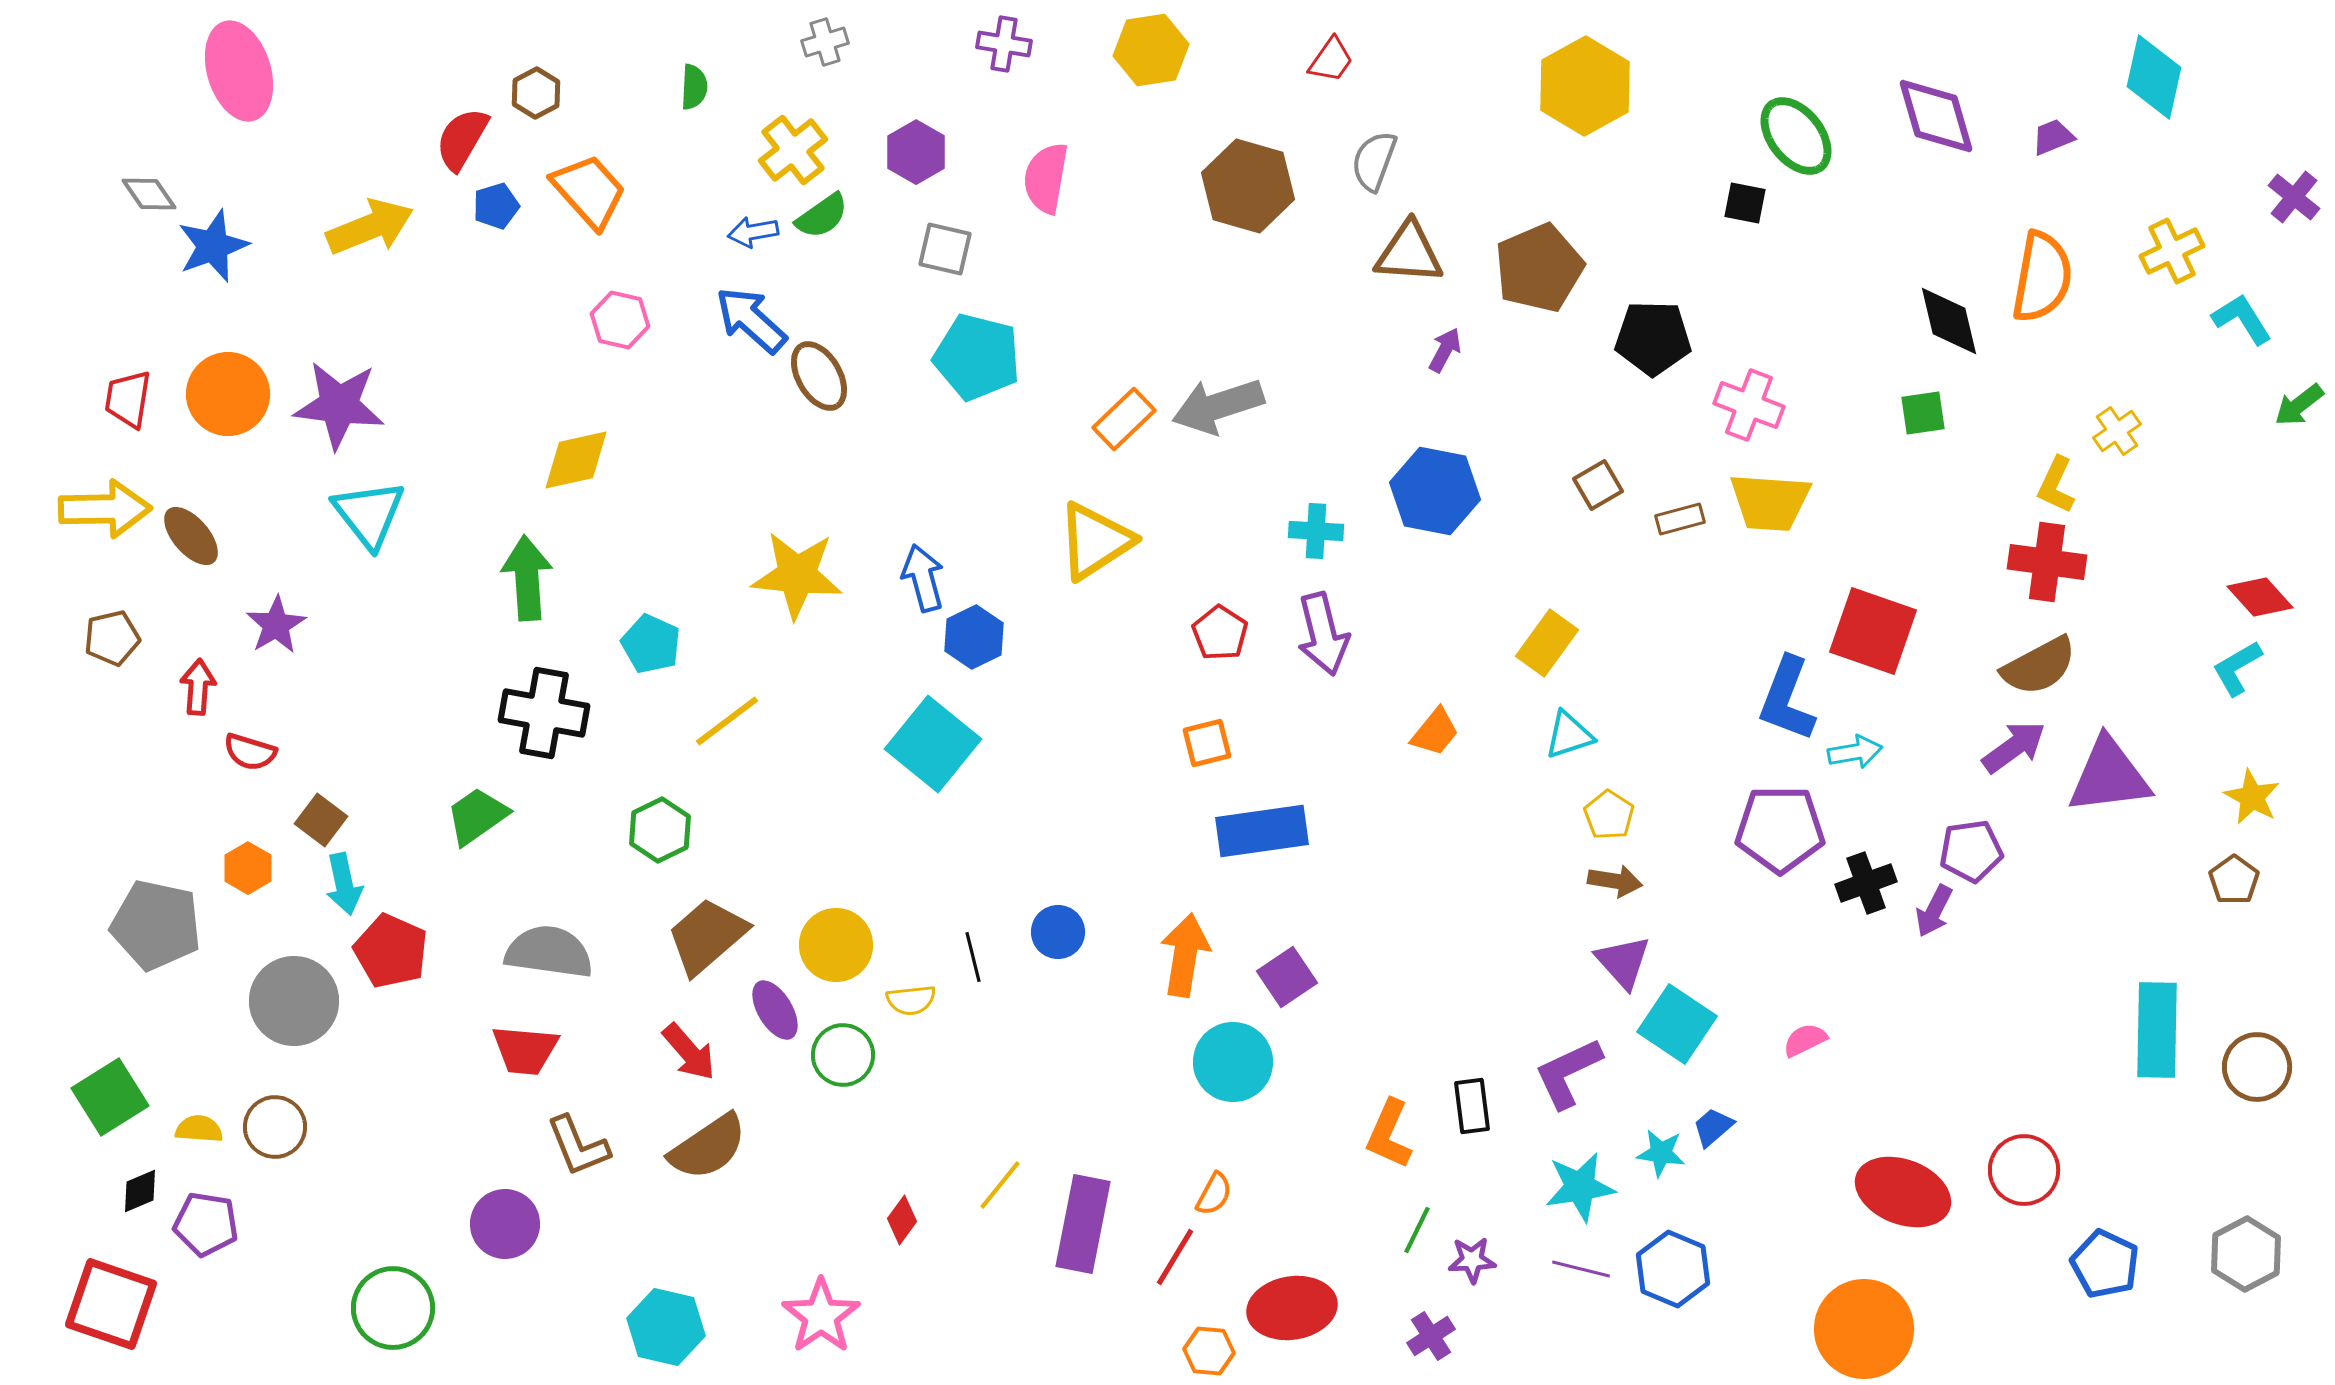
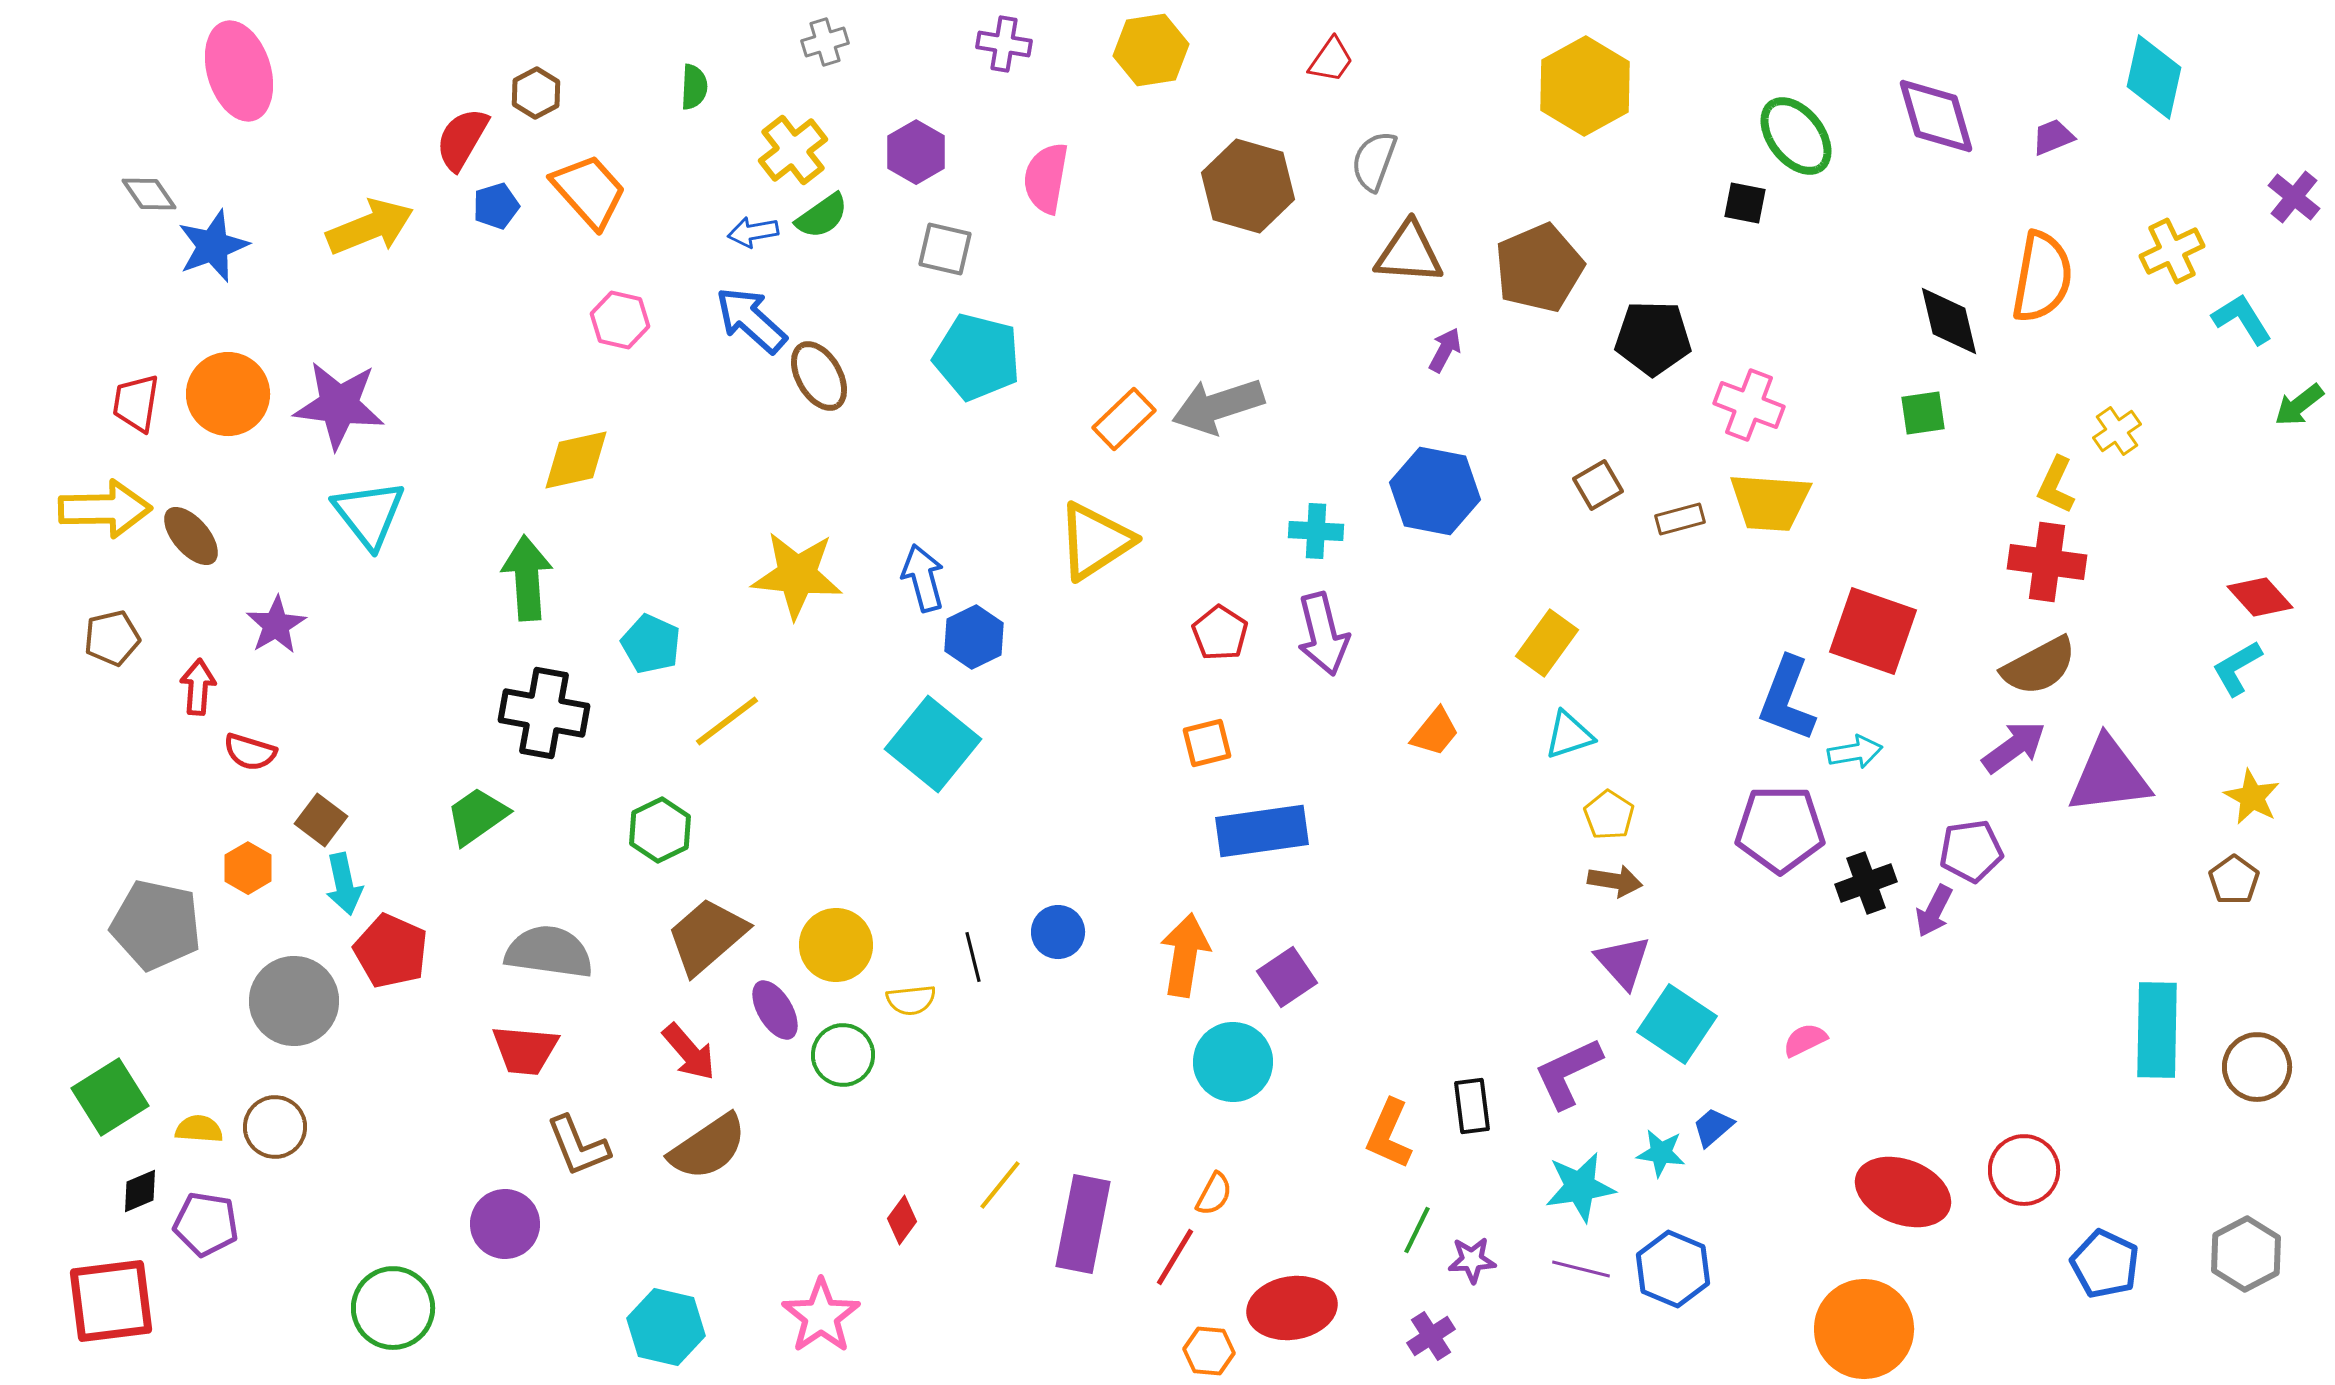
red trapezoid at (128, 399): moved 8 px right, 4 px down
red square at (111, 1304): moved 3 px up; rotated 26 degrees counterclockwise
